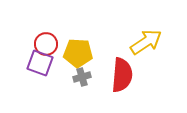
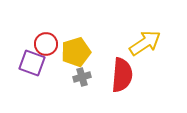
yellow arrow: moved 1 px left, 1 px down
yellow pentagon: moved 2 px left, 1 px up; rotated 20 degrees counterclockwise
purple square: moved 8 px left
